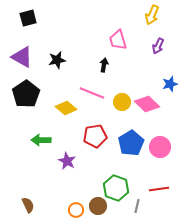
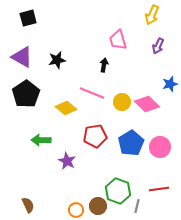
green hexagon: moved 2 px right, 3 px down
